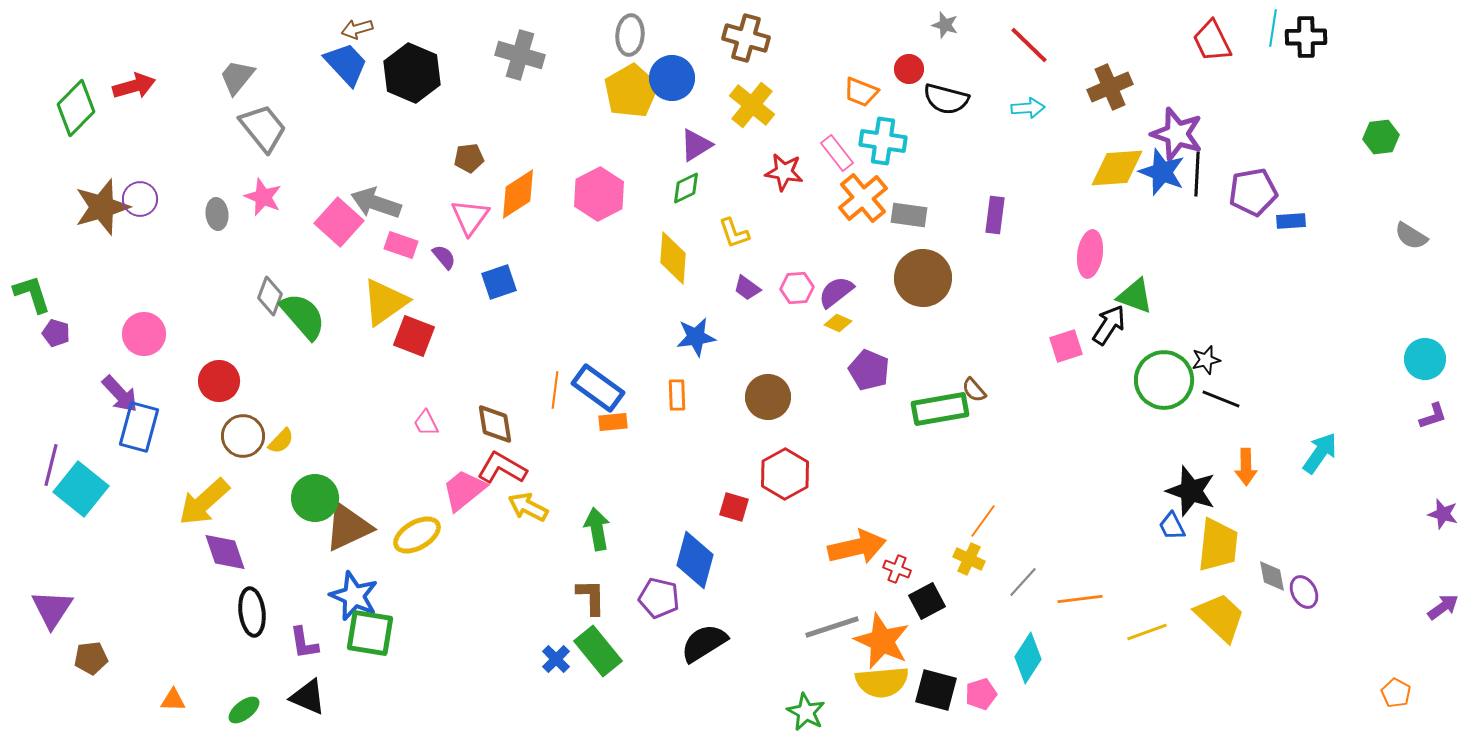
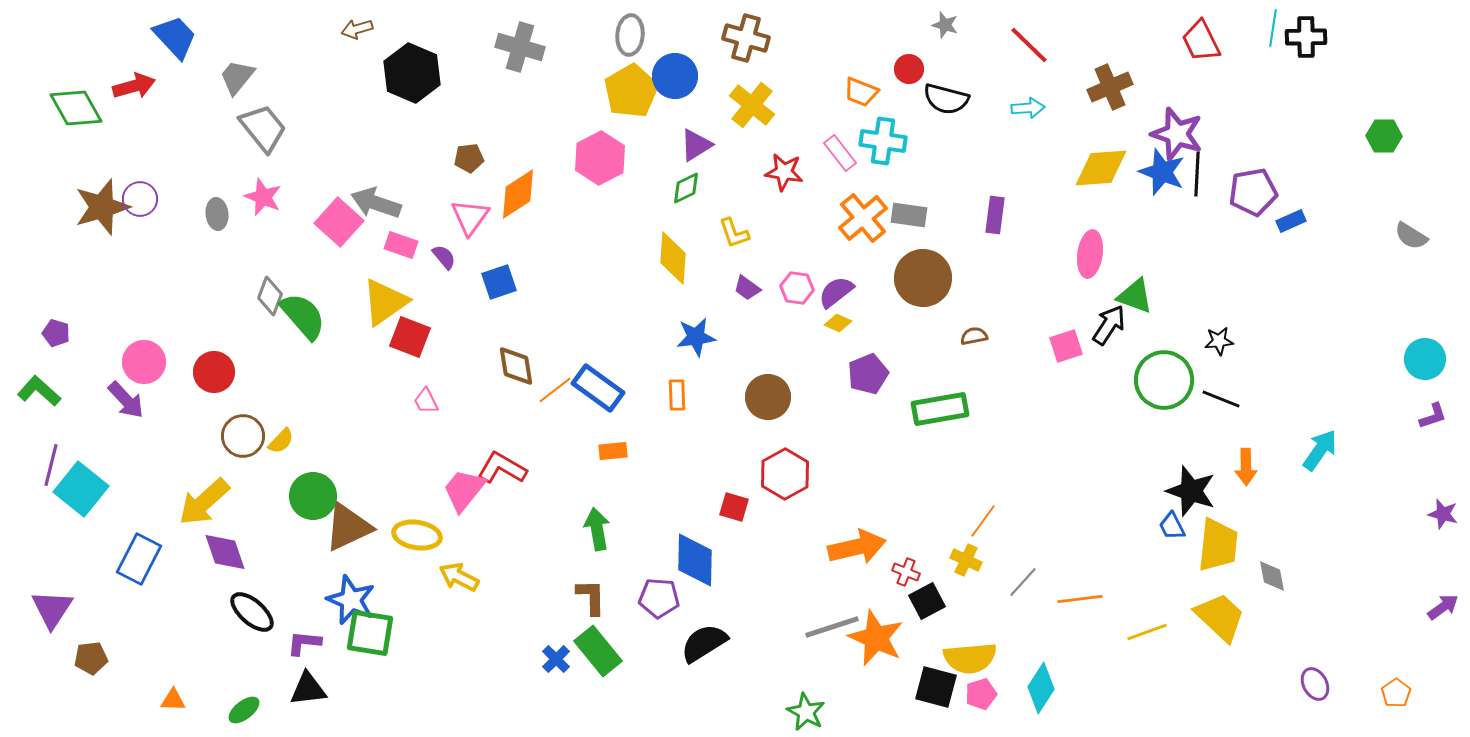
red trapezoid at (1212, 41): moved 11 px left
gray cross at (520, 55): moved 8 px up
blue trapezoid at (346, 64): moved 171 px left, 27 px up
blue circle at (672, 78): moved 3 px right, 2 px up
green diamond at (76, 108): rotated 74 degrees counterclockwise
green hexagon at (1381, 137): moved 3 px right, 1 px up; rotated 8 degrees clockwise
pink rectangle at (837, 153): moved 3 px right
yellow diamond at (1117, 168): moved 16 px left
pink hexagon at (599, 194): moved 1 px right, 36 px up
orange cross at (863, 198): moved 20 px down
blue rectangle at (1291, 221): rotated 20 degrees counterclockwise
pink hexagon at (797, 288): rotated 12 degrees clockwise
green L-shape at (32, 294): moved 7 px right, 97 px down; rotated 30 degrees counterclockwise
pink circle at (144, 334): moved 28 px down
red square at (414, 336): moved 4 px left, 1 px down
black star at (1206, 360): moved 13 px right, 19 px up; rotated 8 degrees clockwise
purple pentagon at (869, 370): moved 1 px left, 4 px down; rotated 27 degrees clockwise
red circle at (219, 381): moved 5 px left, 9 px up
orange line at (555, 390): rotated 45 degrees clockwise
brown semicircle at (974, 390): moved 54 px up; rotated 120 degrees clockwise
purple arrow at (120, 394): moved 6 px right, 6 px down
orange rectangle at (613, 422): moved 29 px down
pink trapezoid at (426, 423): moved 22 px up
brown diamond at (495, 424): moved 21 px right, 58 px up
blue rectangle at (139, 427): moved 132 px down; rotated 12 degrees clockwise
cyan arrow at (1320, 453): moved 3 px up
pink trapezoid at (464, 490): rotated 12 degrees counterclockwise
green circle at (315, 498): moved 2 px left, 2 px up
yellow arrow at (528, 507): moved 69 px left, 70 px down
yellow ellipse at (417, 535): rotated 39 degrees clockwise
yellow cross at (969, 559): moved 3 px left, 1 px down
blue diamond at (695, 560): rotated 14 degrees counterclockwise
red cross at (897, 569): moved 9 px right, 3 px down
purple ellipse at (1304, 592): moved 11 px right, 92 px down
blue star at (354, 596): moved 3 px left, 4 px down
purple pentagon at (659, 598): rotated 9 degrees counterclockwise
black ellipse at (252, 612): rotated 42 degrees counterclockwise
orange star at (882, 641): moved 6 px left, 3 px up
purple L-shape at (304, 643): rotated 105 degrees clockwise
cyan diamond at (1028, 658): moved 13 px right, 30 px down
yellow semicircle at (882, 682): moved 88 px right, 24 px up
black square at (936, 690): moved 3 px up
orange pentagon at (1396, 693): rotated 8 degrees clockwise
black triangle at (308, 697): moved 8 px up; rotated 30 degrees counterclockwise
